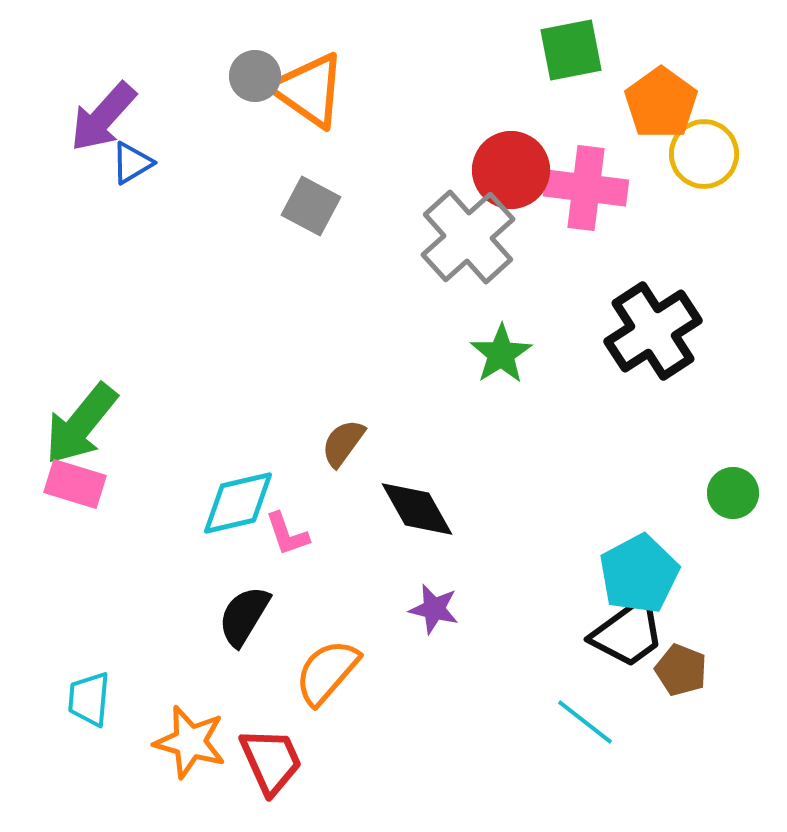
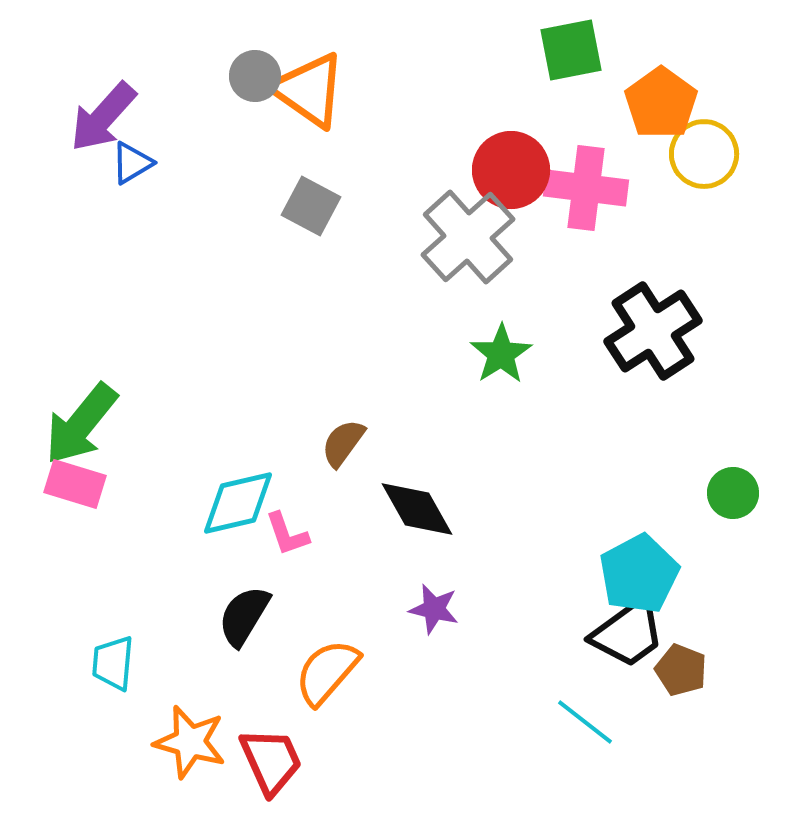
cyan trapezoid: moved 24 px right, 36 px up
